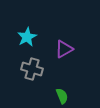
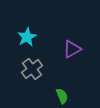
purple triangle: moved 8 px right
gray cross: rotated 35 degrees clockwise
